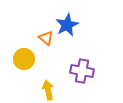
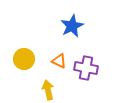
blue star: moved 5 px right, 1 px down
orange triangle: moved 13 px right, 23 px down; rotated 14 degrees counterclockwise
purple cross: moved 4 px right, 3 px up
